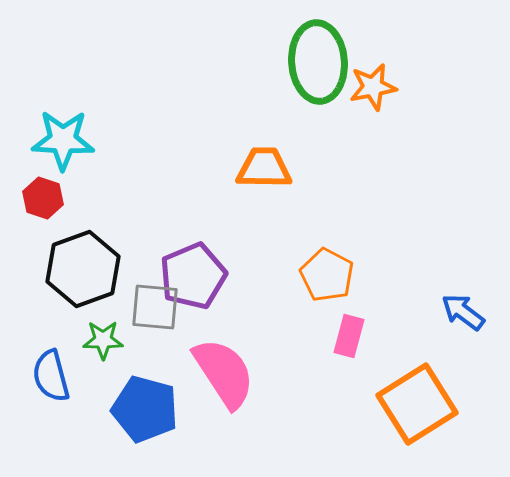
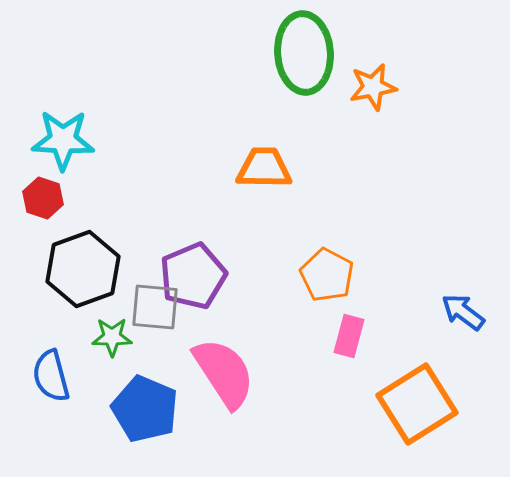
green ellipse: moved 14 px left, 9 px up
green star: moved 9 px right, 3 px up
blue pentagon: rotated 8 degrees clockwise
